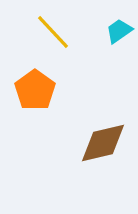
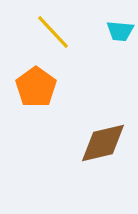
cyan trapezoid: moved 1 px right; rotated 140 degrees counterclockwise
orange pentagon: moved 1 px right, 3 px up
